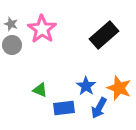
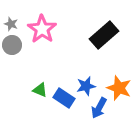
blue star: rotated 24 degrees clockwise
blue rectangle: moved 10 px up; rotated 40 degrees clockwise
